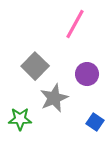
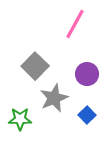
blue square: moved 8 px left, 7 px up; rotated 12 degrees clockwise
